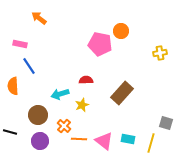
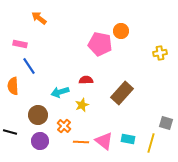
cyan arrow: moved 2 px up
orange line: moved 2 px right, 3 px down
